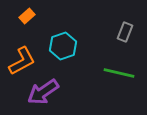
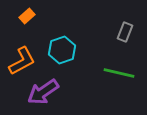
cyan hexagon: moved 1 px left, 4 px down
